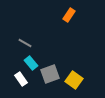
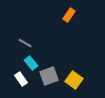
gray square: moved 1 px left, 2 px down
